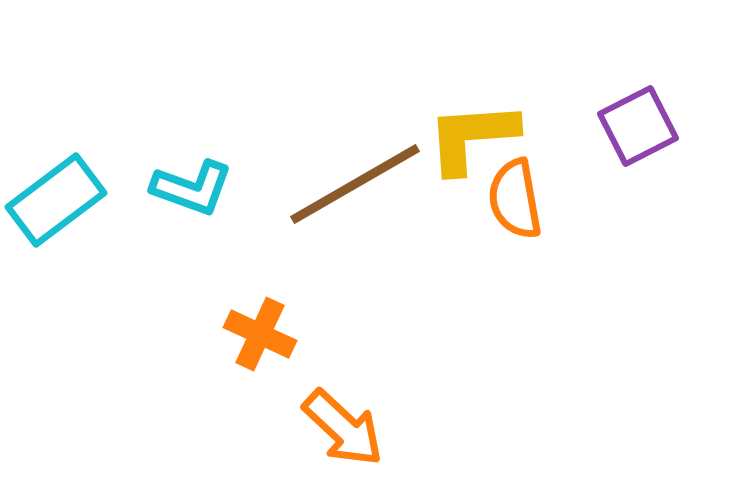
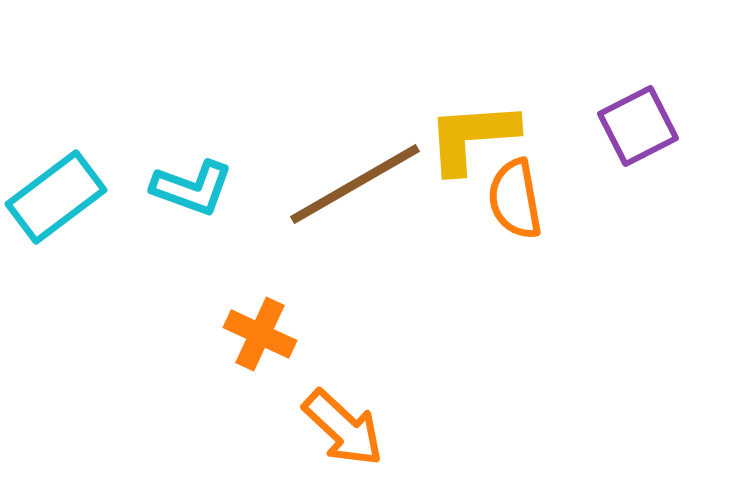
cyan rectangle: moved 3 px up
